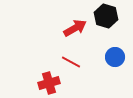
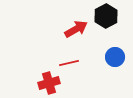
black hexagon: rotated 15 degrees clockwise
red arrow: moved 1 px right, 1 px down
red line: moved 2 px left, 1 px down; rotated 42 degrees counterclockwise
